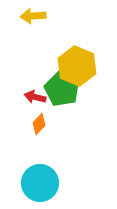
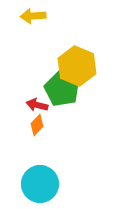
red arrow: moved 2 px right, 8 px down
orange diamond: moved 2 px left, 1 px down
cyan circle: moved 1 px down
